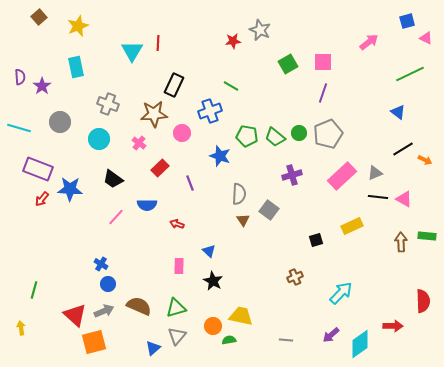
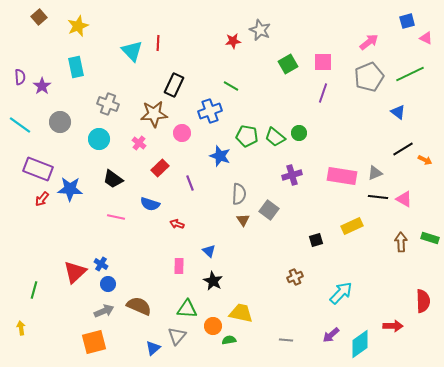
cyan triangle at (132, 51): rotated 15 degrees counterclockwise
cyan line at (19, 128): moved 1 px right, 3 px up; rotated 20 degrees clockwise
gray pentagon at (328, 134): moved 41 px right, 57 px up
pink rectangle at (342, 176): rotated 52 degrees clockwise
blue semicircle at (147, 205): moved 3 px right, 1 px up; rotated 18 degrees clockwise
pink line at (116, 217): rotated 60 degrees clockwise
green rectangle at (427, 236): moved 3 px right, 2 px down; rotated 12 degrees clockwise
green triangle at (176, 308): moved 11 px right, 1 px down; rotated 20 degrees clockwise
red triangle at (75, 315): moved 43 px up; rotated 35 degrees clockwise
yellow trapezoid at (241, 316): moved 3 px up
